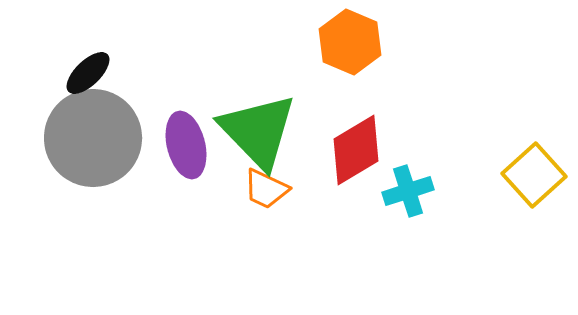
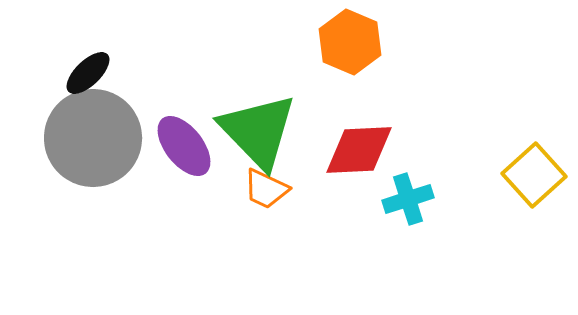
purple ellipse: moved 2 px left, 1 px down; rotated 24 degrees counterclockwise
red diamond: moved 3 px right; rotated 28 degrees clockwise
cyan cross: moved 8 px down
